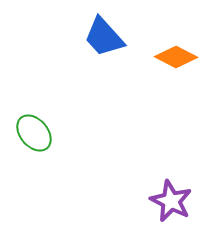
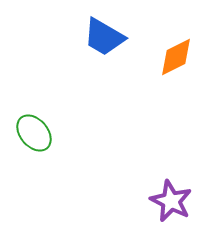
blue trapezoid: rotated 18 degrees counterclockwise
orange diamond: rotated 54 degrees counterclockwise
